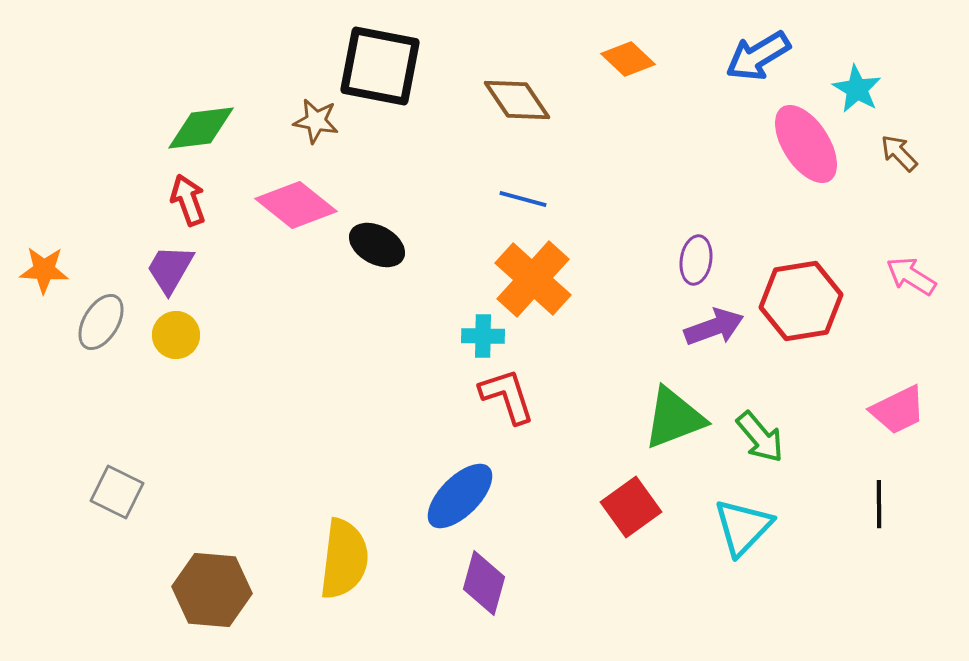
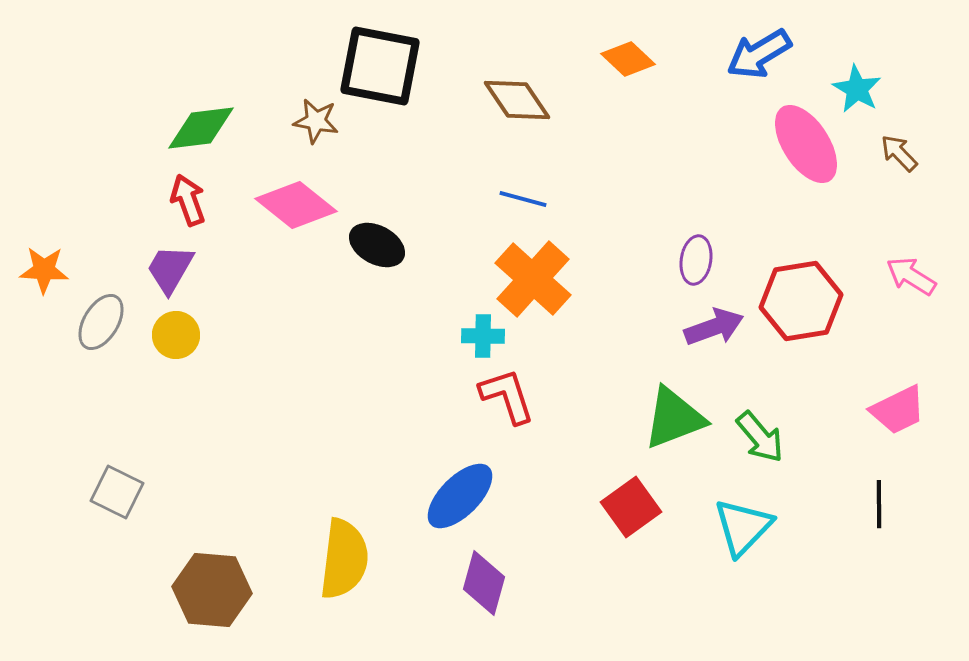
blue arrow: moved 1 px right, 2 px up
